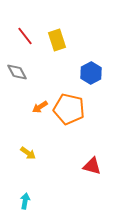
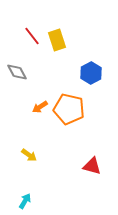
red line: moved 7 px right
yellow arrow: moved 1 px right, 2 px down
cyan arrow: rotated 21 degrees clockwise
